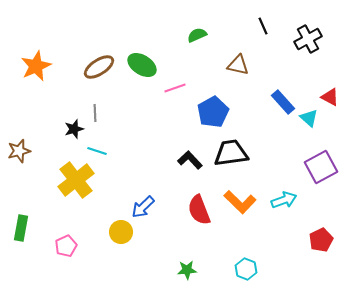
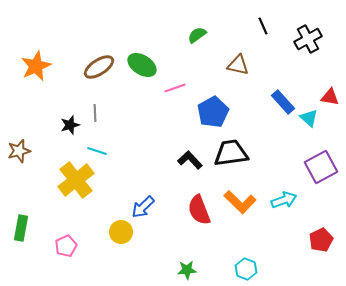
green semicircle: rotated 12 degrees counterclockwise
red triangle: rotated 18 degrees counterclockwise
black star: moved 4 px left, 4 px up
